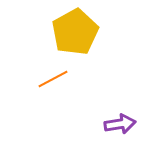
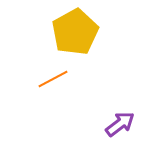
purple arrow: rotated 28 degrees counterclockwise
